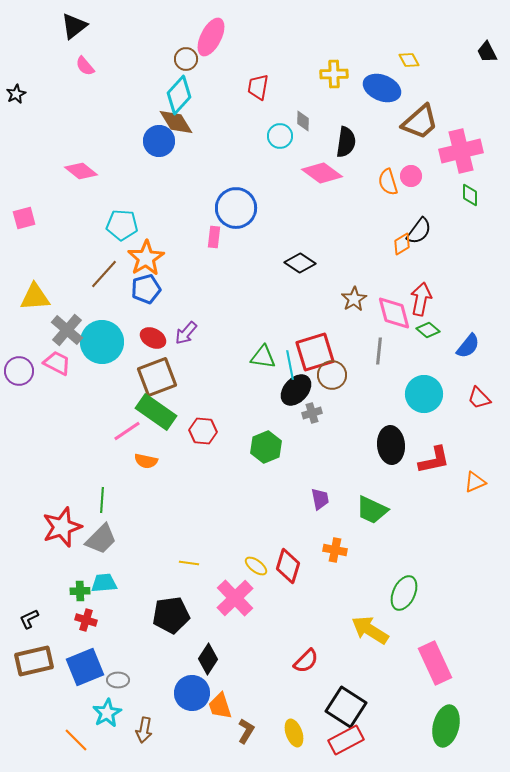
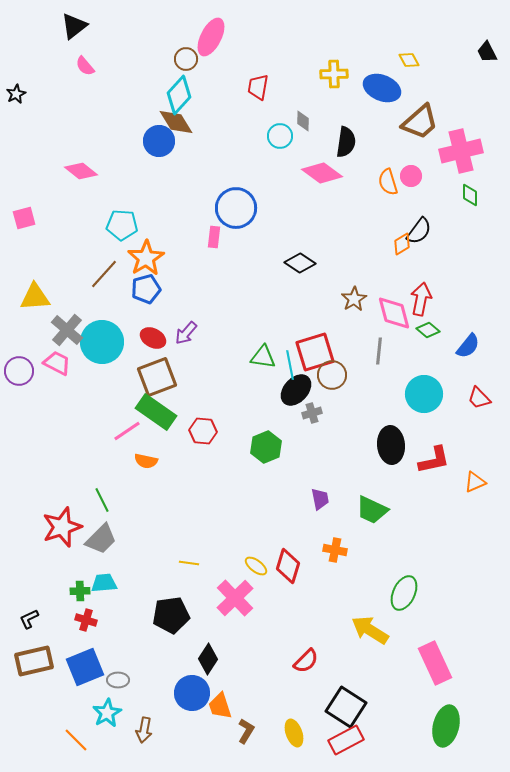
green line at (102, 500): rotated 30 degrees counterclockwise
